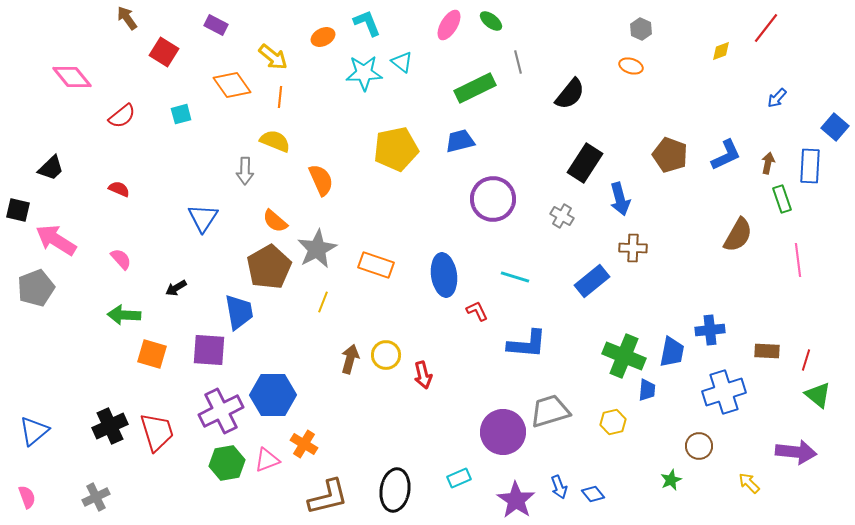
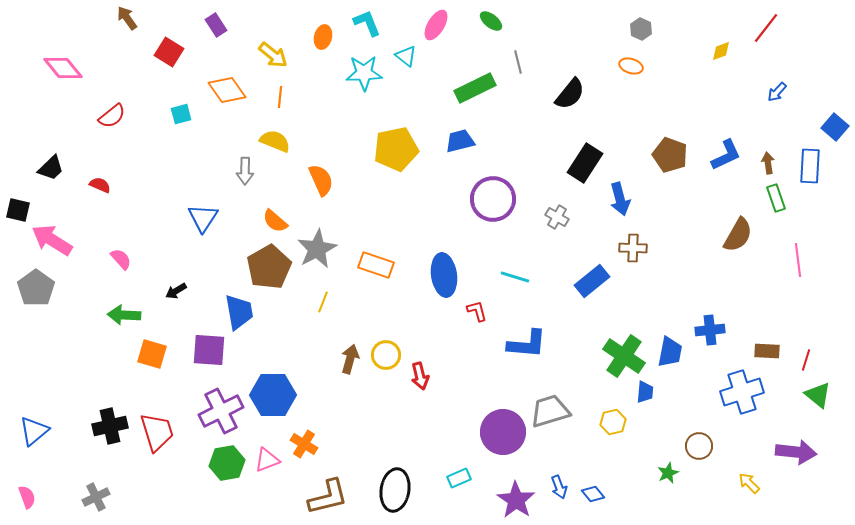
purple rectangle at (216, 25): rotated 30 degrees clockwise
pink ellipse at (449, 25): moved 13 px left
orange ellipse at (323, 37): rotated 50 degrees counterclockwise
red square at (164, 52): moved 5 px right
yellow arrow at (273, 57): moved 2 px up
cyan triangle at (402, 62): moved 4 px right, 6 px up
pink diamond at (72, 77): moved 9 px left, 9 px up
orange diamond at (232, 85): moved 5 px left, 5 px down
blue arrow at (777, 98): moved 6 px up
red semicircle at (122, 116): moved 10 px left
brown arrow at (768, 163): rotated 20 degrees counterclockwise
red semicircle at (119, 189): moved 19 px left, 4 px up
green rectangle at (782, 199): moved 6 px left, 1 px up
gray cross at (562, 216): moved 5 px left, 1 px down
pink arrow at (56, 240): moved 4 px left
gray pentagon at (36, 288): rotated 15 degrees counterclockwise
black arrow at (176, 288): moved 3 px down
red L-shape at (477, 311): rotated 10 degrees clockwise
blue trapezoid at (672, 352): moved 2 px left
green cross at (624, 356): rotated 12 degrees clockwise
red arrow at (423, 375): moved 3 px left, 1 px down
blue trapezoid at (647, 390): moved 2 px left, 2 px down
blue cross at (724, 392): moved 18 px right
black cross at (110, 426): rotated 12 degrees clockwise
green star at (671, 480): moved 3 px left, 7 px up
